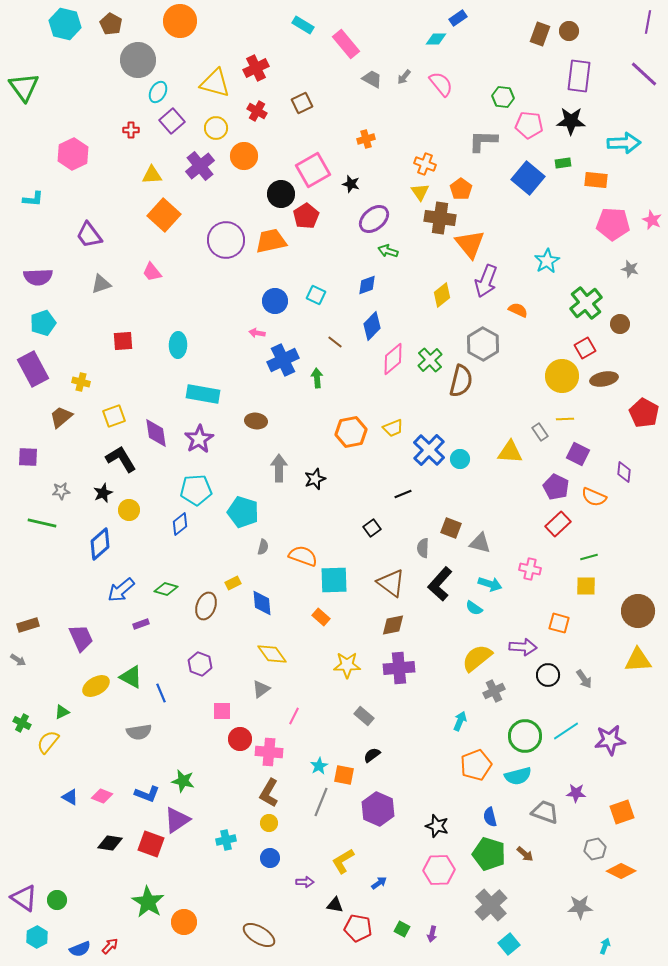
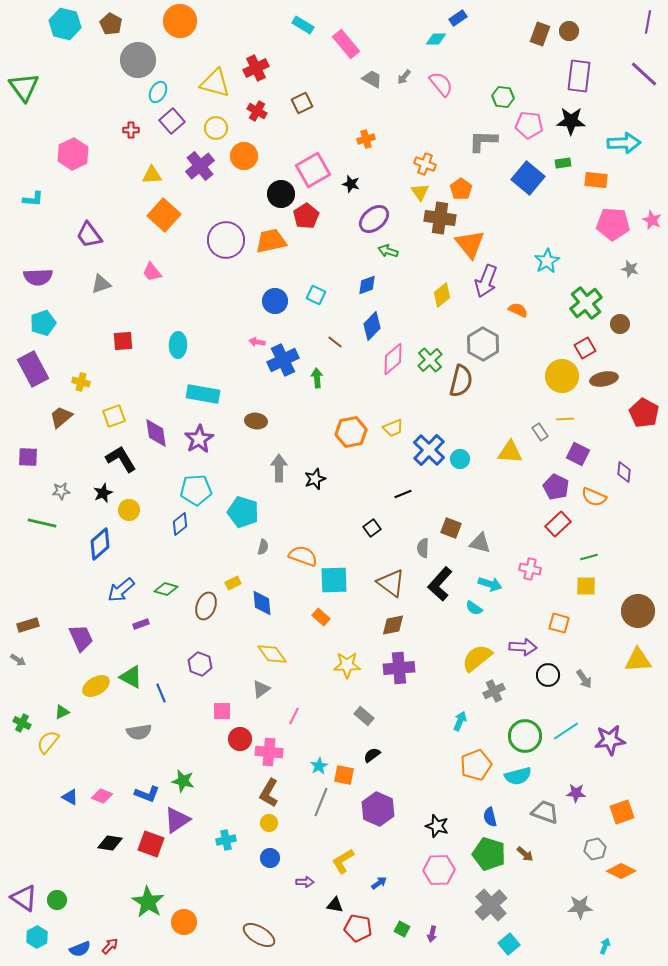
pink arrow at (257, 333): moved 9 px down
